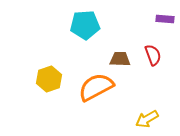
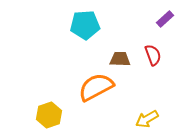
purple rectangle: rotated 48 degrees counterclockwise
yellow hexagon: moved 36 px down
